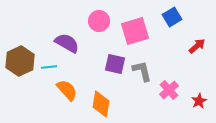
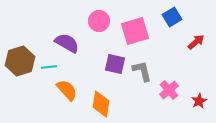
red arrow: moved 1 px left, 4 px up
brown hexagon: rotated 8 degrees clockwise
